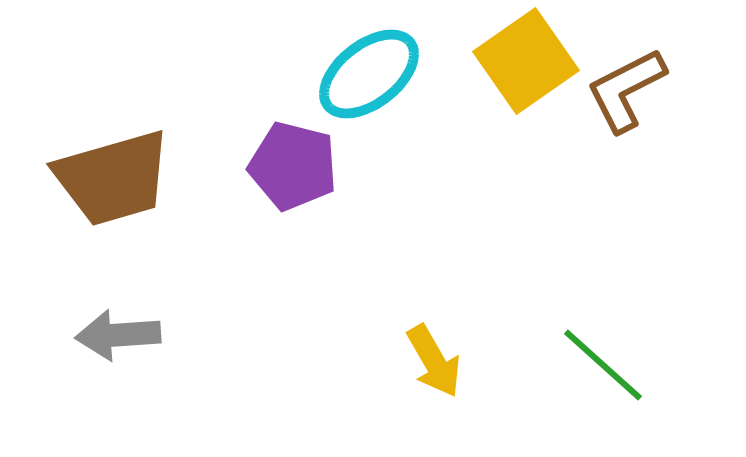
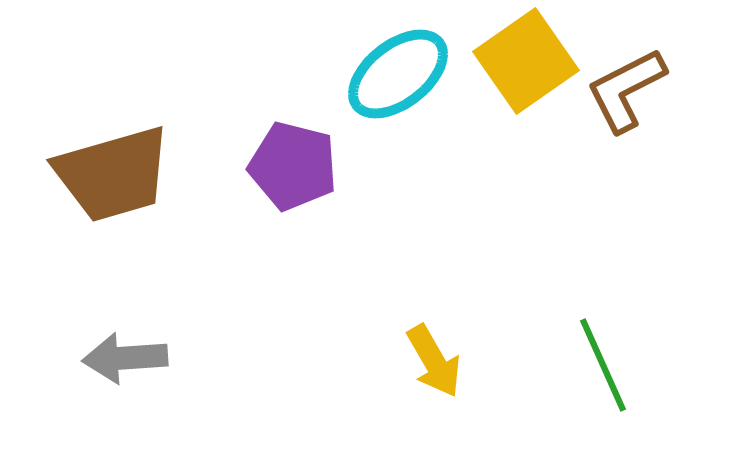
cyan ellipse: moved 29 px right
brown trapezoid: moved 4 px up
gray arrow: moved 7 px right, 23 px down
green line: rotated 24 degrees clockwise
